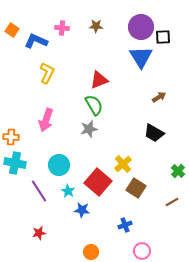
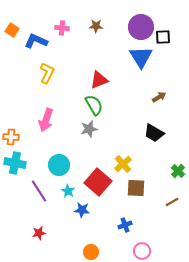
brown square: rotated 30 degrees counterclockwise
